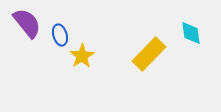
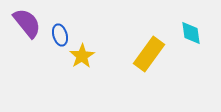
yellow rectangle: rotated 8 degrees counterclockwise
